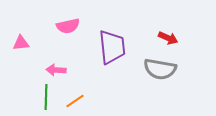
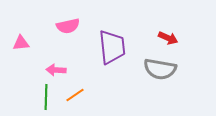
orange line: moved 6 px up
